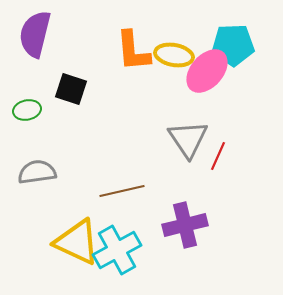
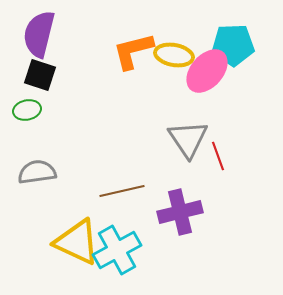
purple semicircle: moved 4 px right
orange L-shape: rotated 81 degrees clockwise
black square: moved 31 px left, 14 px up
red line: rotated 44 degrees counterclockwise
purple cross: moved 5 px left, 13 px up
